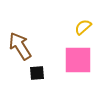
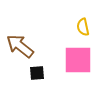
yellow semicircle: rotated 60 degrees counterclockwise
brown arrow: rotated 20 degrees counterclockwise
